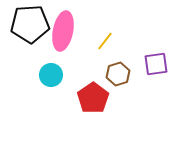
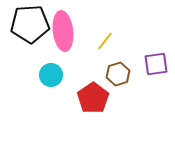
pink ellipse: rotated 18 degrees counterclockwise
